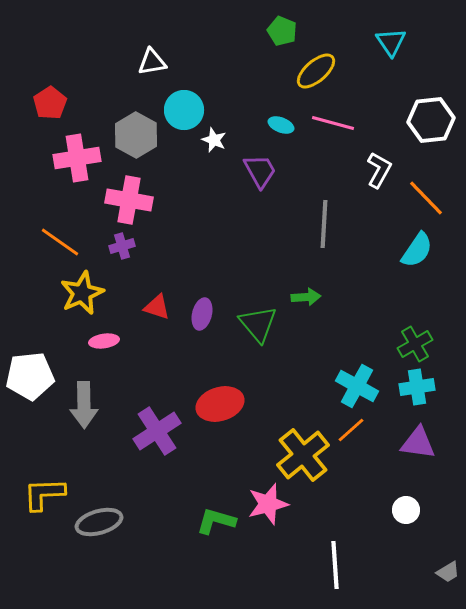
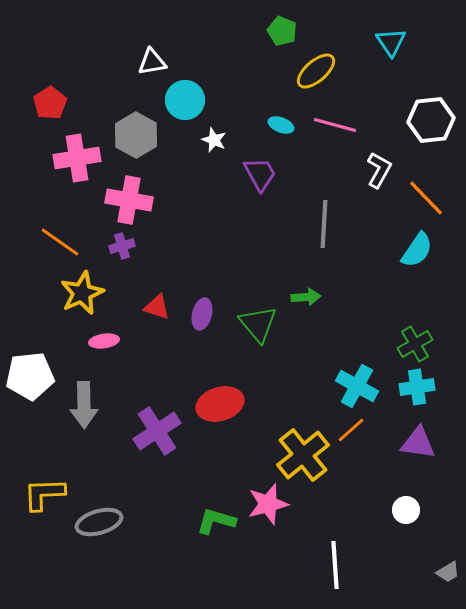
cyan circle at (184, 110): moved 1 px right, 10 px up
pink line at (333, 123): moved 2 px right, 2 px down
purple trapezoid at (260, 171): moved 3 px down
